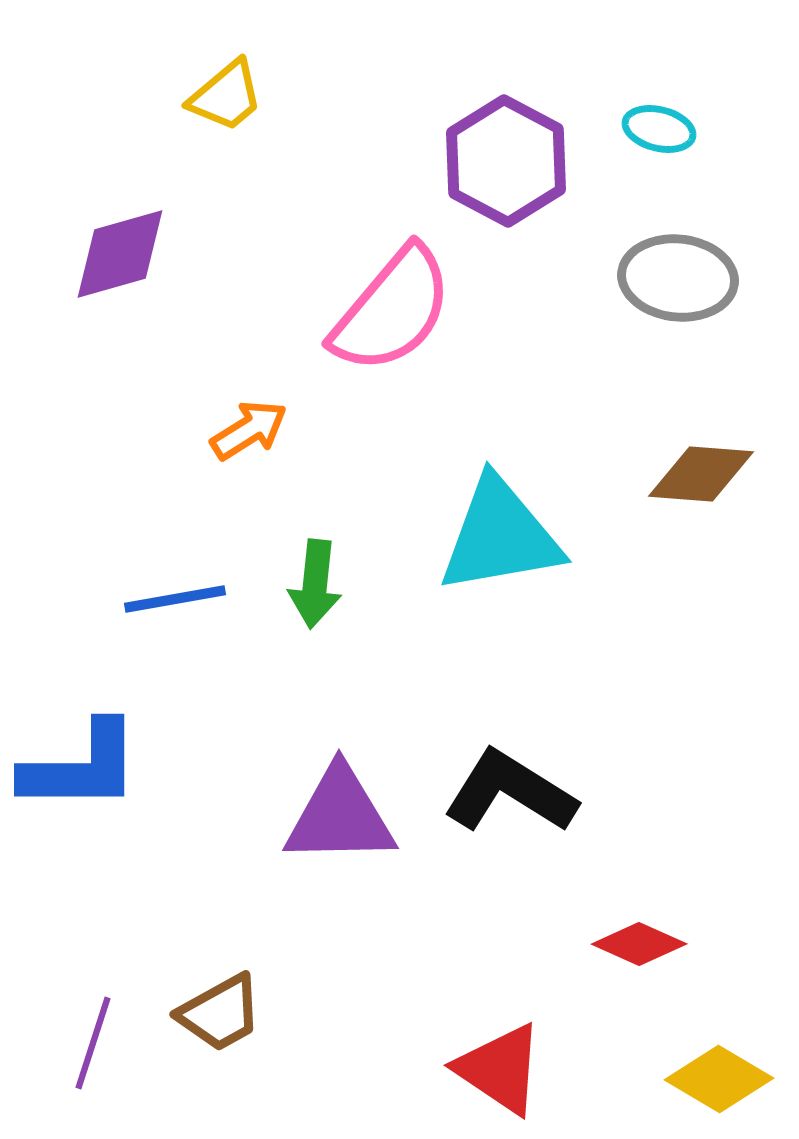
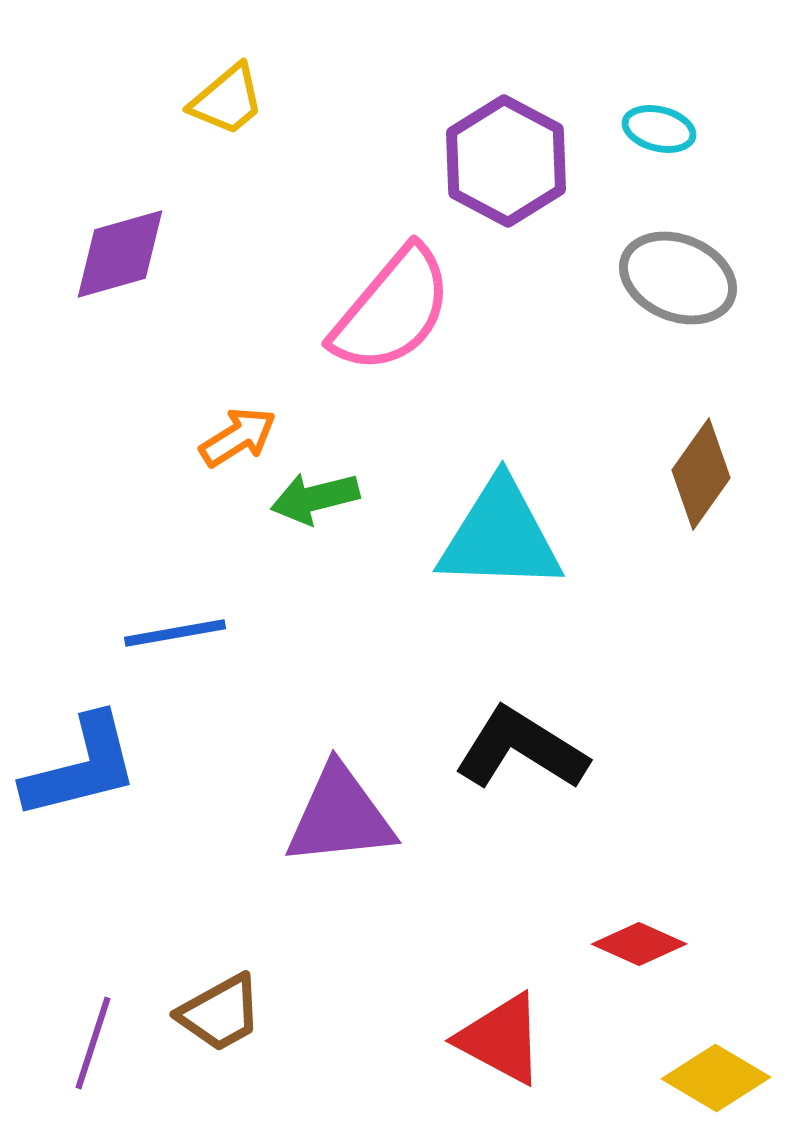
yellow trapezoid: moved 1 px right, 4 px down
gray ellipse: rotated 16 degrees clockwise
orange arrow: moved 11 px left, 7 px down
brown diamond: rotated 59 degrees counterclockwise
cyan triangle: rotated 12 degrees clockwise
green arrow: moved 86 px up; rotated 70 degrees clockwise
blue line: moved 34 px down
blue L-shape: rotated 14 degrees counterclockwise
black L-shape: moved 11 px right, 43 px up
purple triangle: rotated 5 degrees counterclockwise
red triangle: moved 1 px right, 30 px up; rotated 6 degrees counterclockwise
yellow diamond: moved 3 px left, 1 px up
